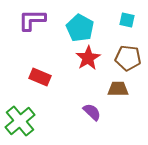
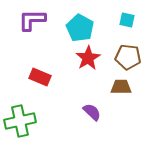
brown pentagon: moved 1 px up
brown trapezoid: moved 3 px right, 2 px up
green cross: rotated 28 degrees clockwise
